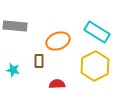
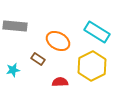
orange ellipse: rotated 50 degrees clockwise
brown rectangle: moved 1 px left, 2 px up; rotated 56 degrees counterclockwise
yellow hexagon: moved 3 px left
cyan star: rotated 24 degrees counterclockwise
red semicircle: moved 3 px right, 2 px up
